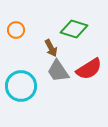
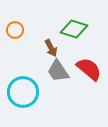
orange circle: moved 1 px left
red semicircle: rotated 108 degrees counterclockwise
cyan circle: moved 2 px right, 6 px down
